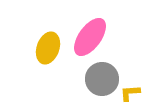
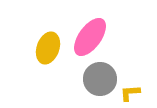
gray circle: moved 2 px left
